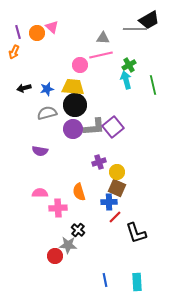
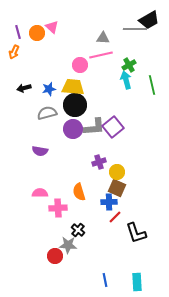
green line: moved 1 px left
blue star: moved 2 px right
